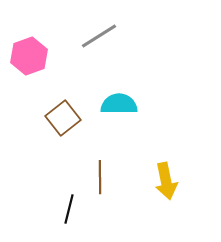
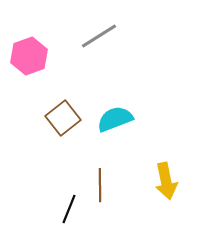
cyan semicircle: moved 4 px left, 15 px down; rotated 21 degrees counterclockwise
brown line: moved 8 px down
black line: rotated 8 degrees clockwise
